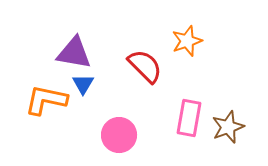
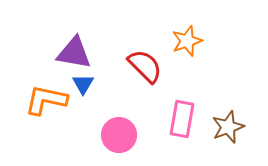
pink rectangle: moved 7 px left, 1 px down
